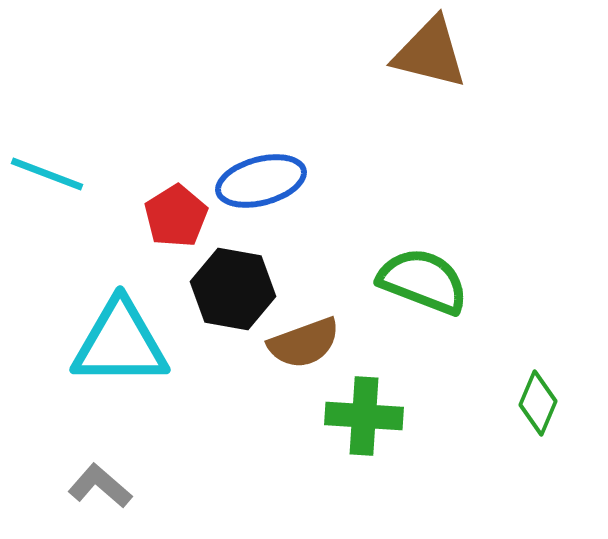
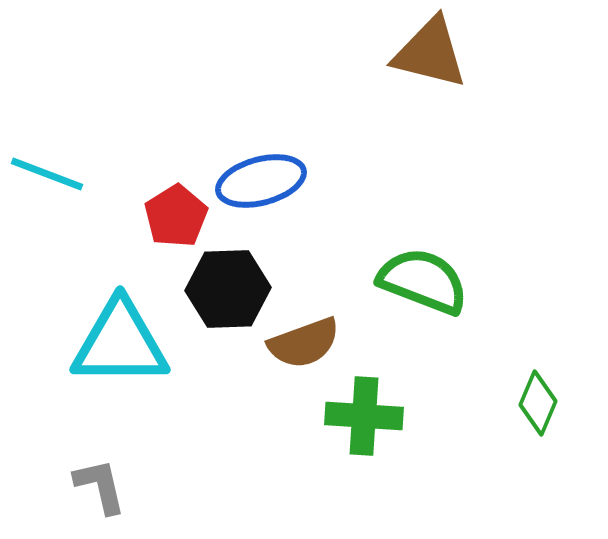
black hexagon: moved 5 px left; rotated 12 degrees counterclockwise
gray L-shape: rotated 36 degrees clockwise
